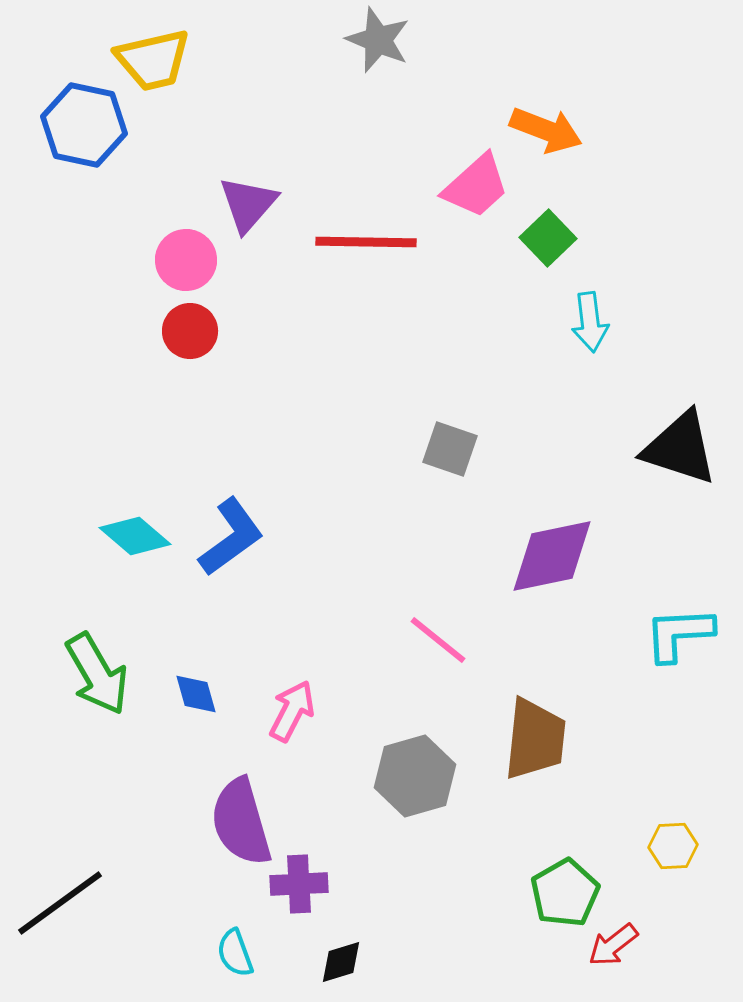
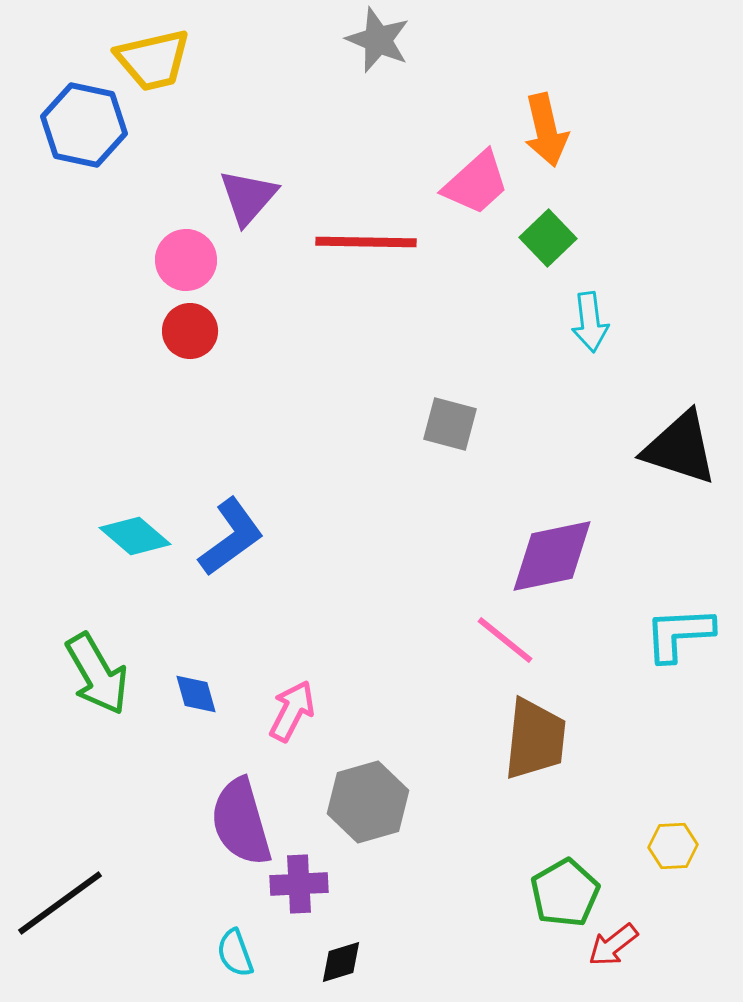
orange arrow: rotated 56 degrees clockwise
pink trapezoid: moved 3 px up
purple triangle: moved 7 px up
gray square: moved 25 px up; rotated 4 degrees counterclockwise
pink line: moved 67 px right
gray hexagon: moved 47 px left, 26 px down
